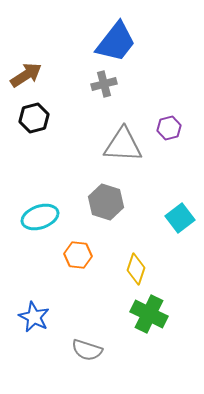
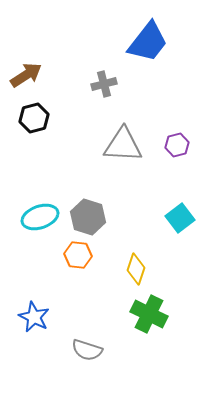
blue trapezoid: moved 32 px right
purple hexagon: moved 8 px right, 17 px down
gray hexagon: moved 18 px left, 15 px down
